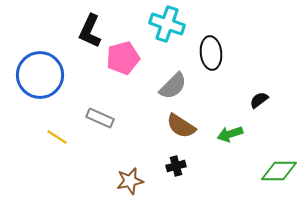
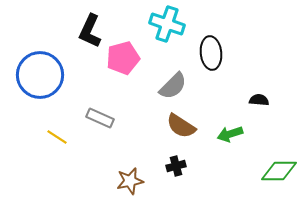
black semicircle: rotated 42 degrees clockwise
